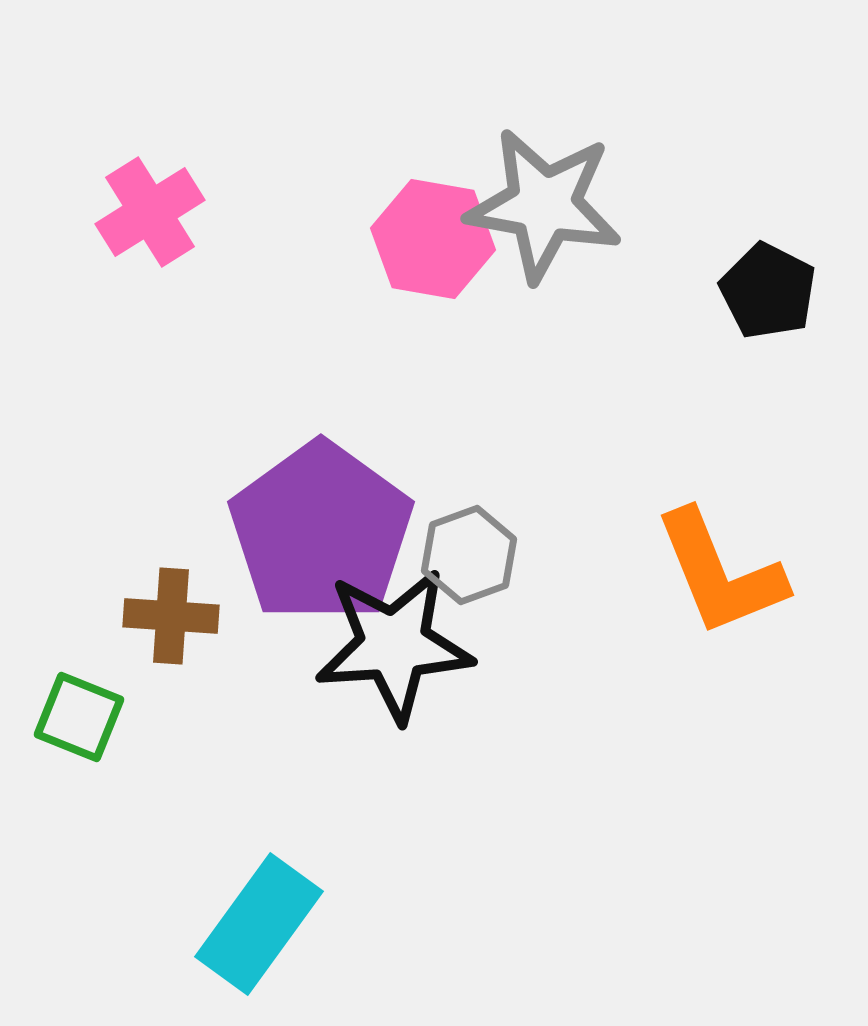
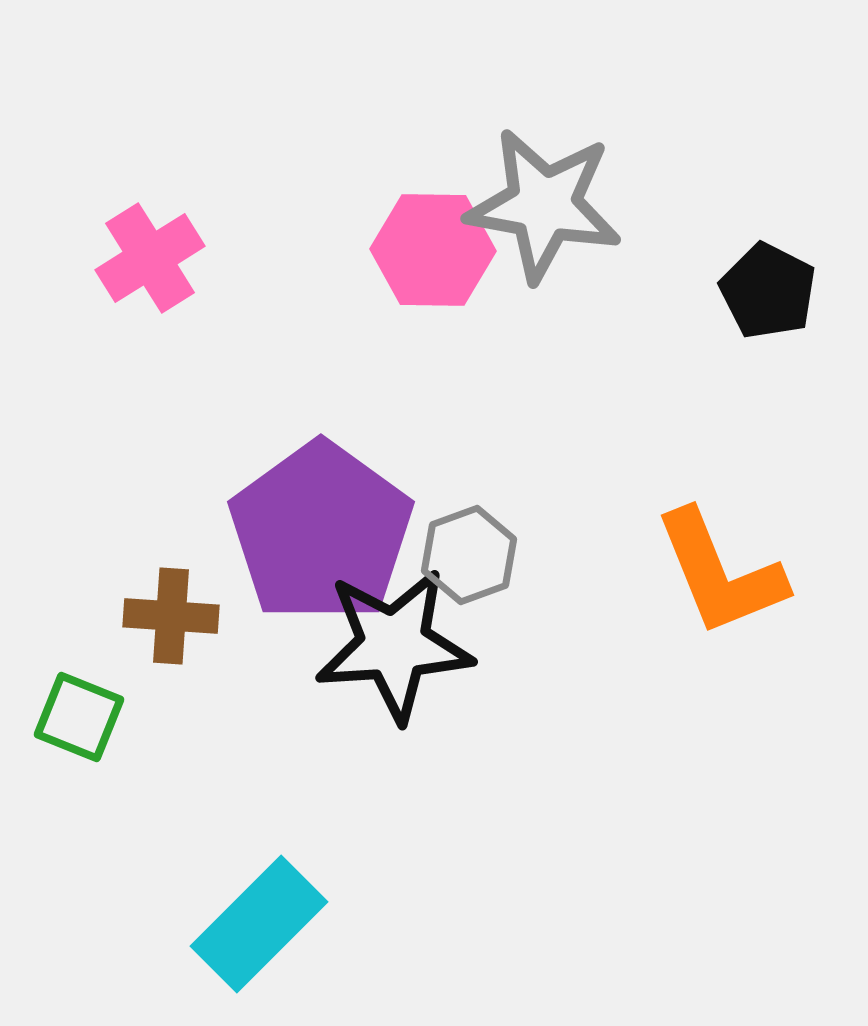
pink cross: moved 46 px down
pink hexagon: moved 11 px down; rotated 9 degrees counterclockwise
cyan rectangle: rotated 9 degrees clockwise
